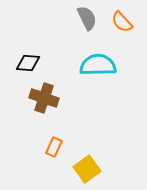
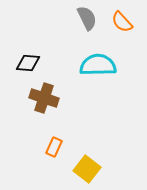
yellow square: rotated 16 degrees counterclockwise
